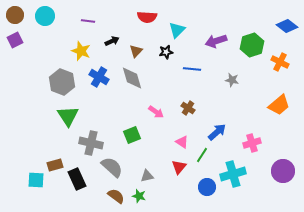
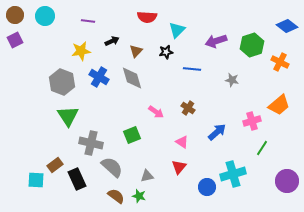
yellow star: rotated 30 degrees counterclockwise
pink cross: moved 22 px up
green line: moved 60 px right, 7 px up
brown rectangle: rotated 21 degrees counterclockwise
purple circle: moved 4 px right, 10 px down
